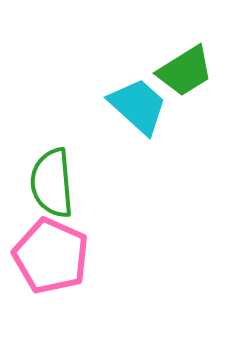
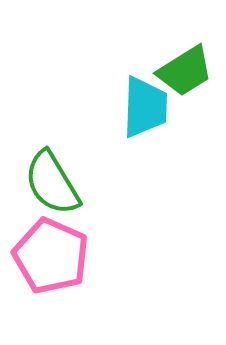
cyan trapezoid: moved 7 px right, 1 px down; rotated 50 degrees clockwise
green semicircle: rotated 26 degrees counterclockwise
